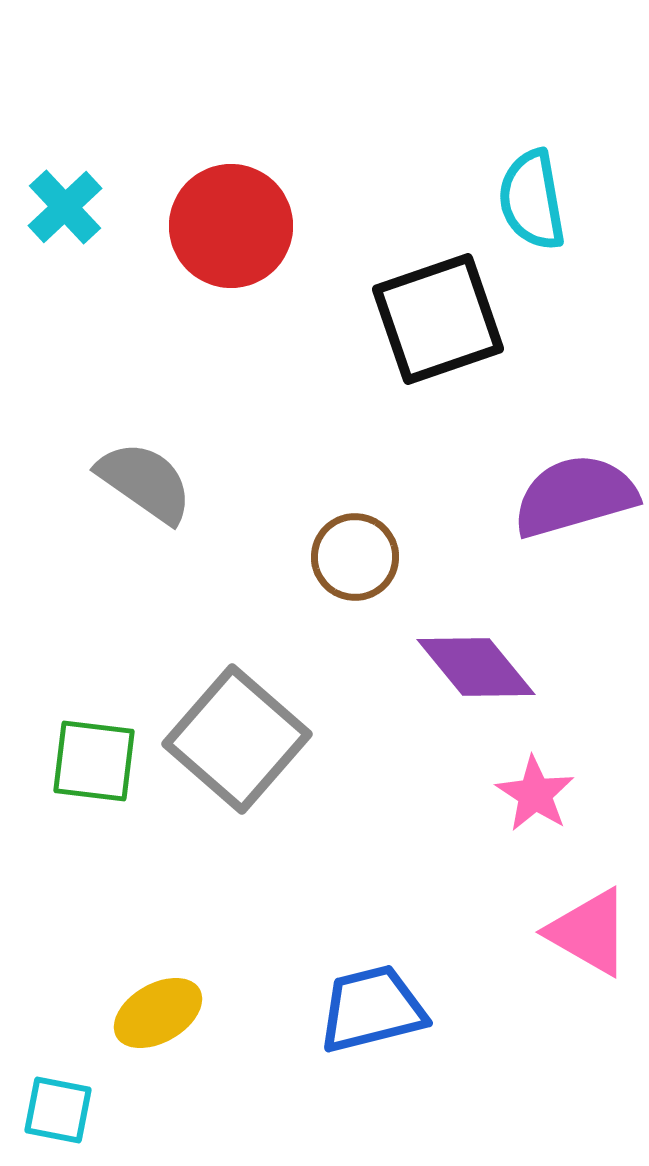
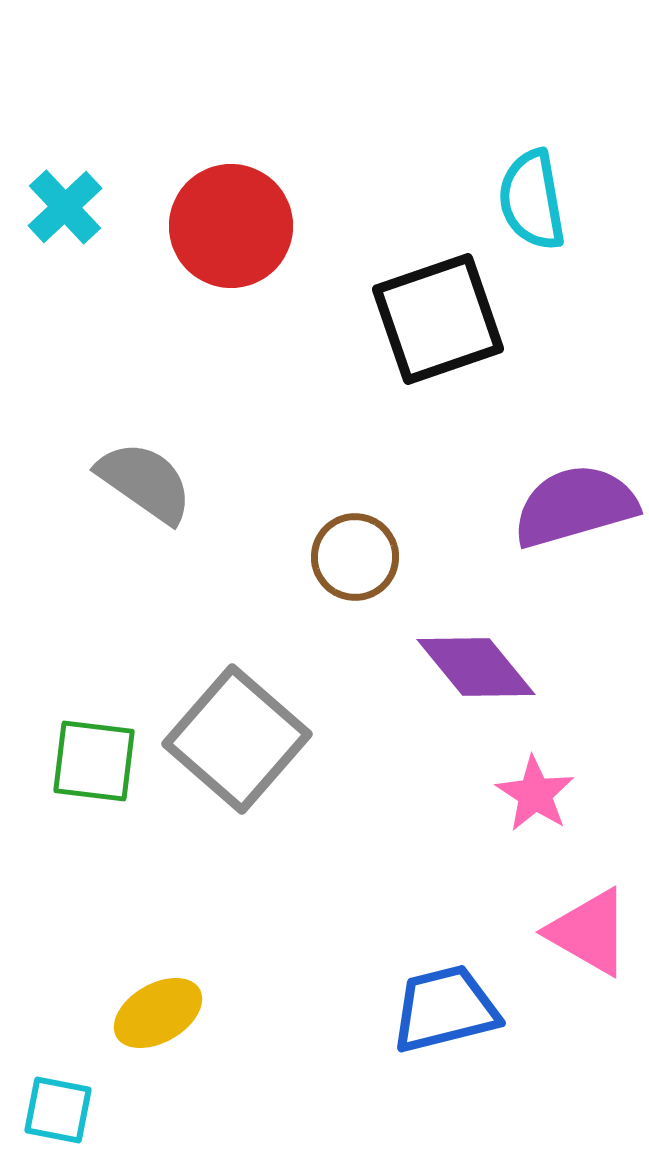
purple semicircle: moved 10 px down
blue trapezoid: moved 73 px right
